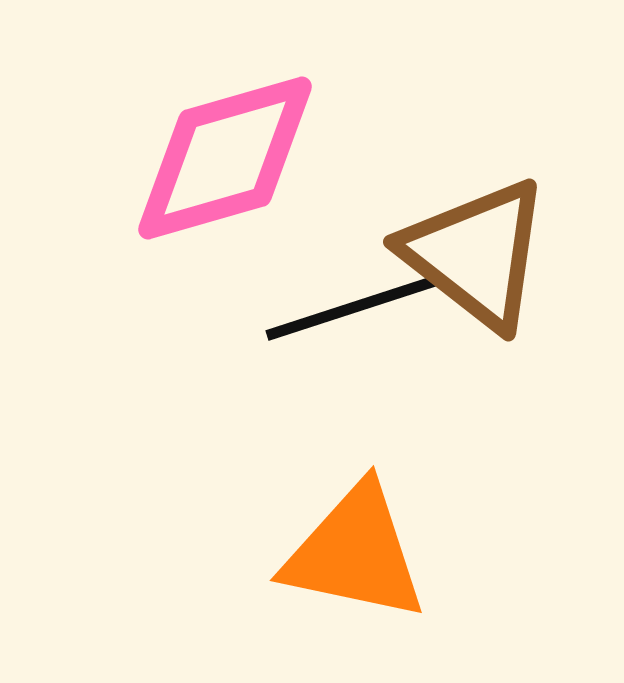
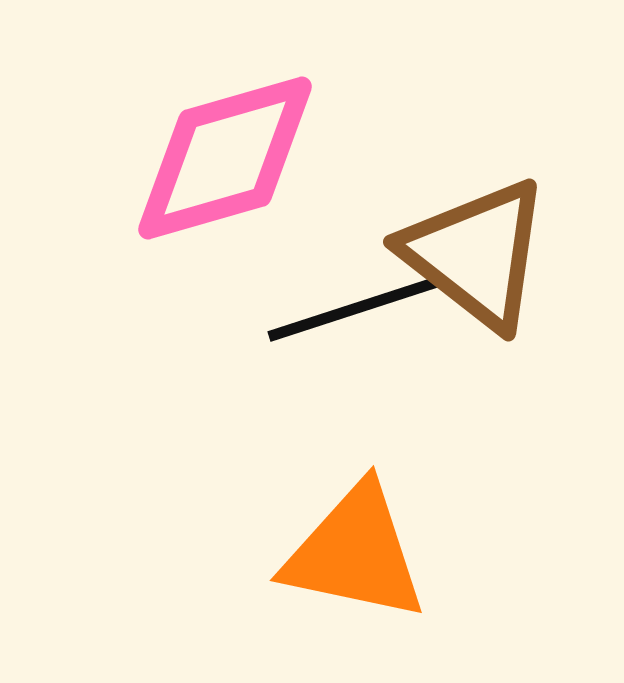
black line: moved 2 px right, 1 px down
